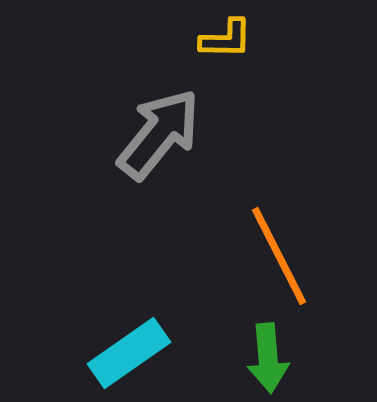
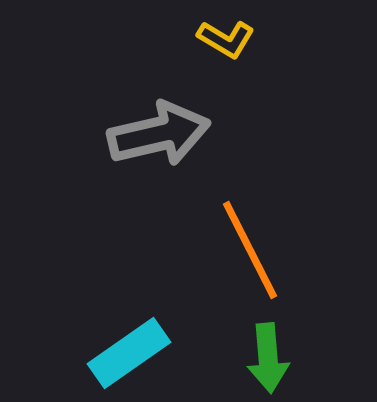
yellow L-shape: rotated 30 degrees clockwise
gray arrow: rotated 38 degrees clockwise
orange line: moved 29 px left, 6 px up
